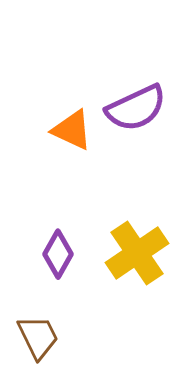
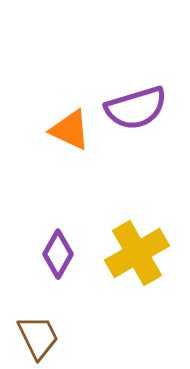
purple semicircle: rotated 8 degrees clockwise
orange triangle: moved 2 px left
yellow cross: rotated 4 degrees clockwise
